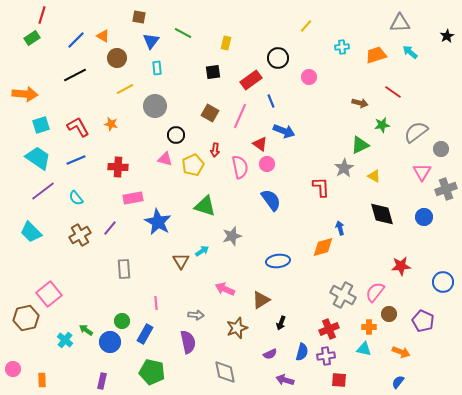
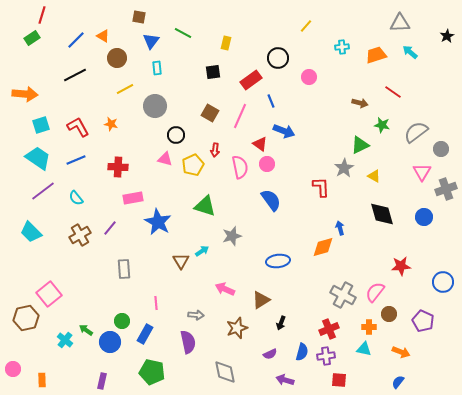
green star at (382, 125): rotated 21 degrees clockwise
